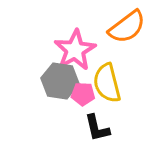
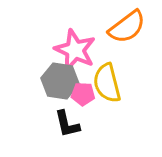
pink star: rotated 18 degrees counterclockwise
black L-shape: moved 30 px left, 4 px up
